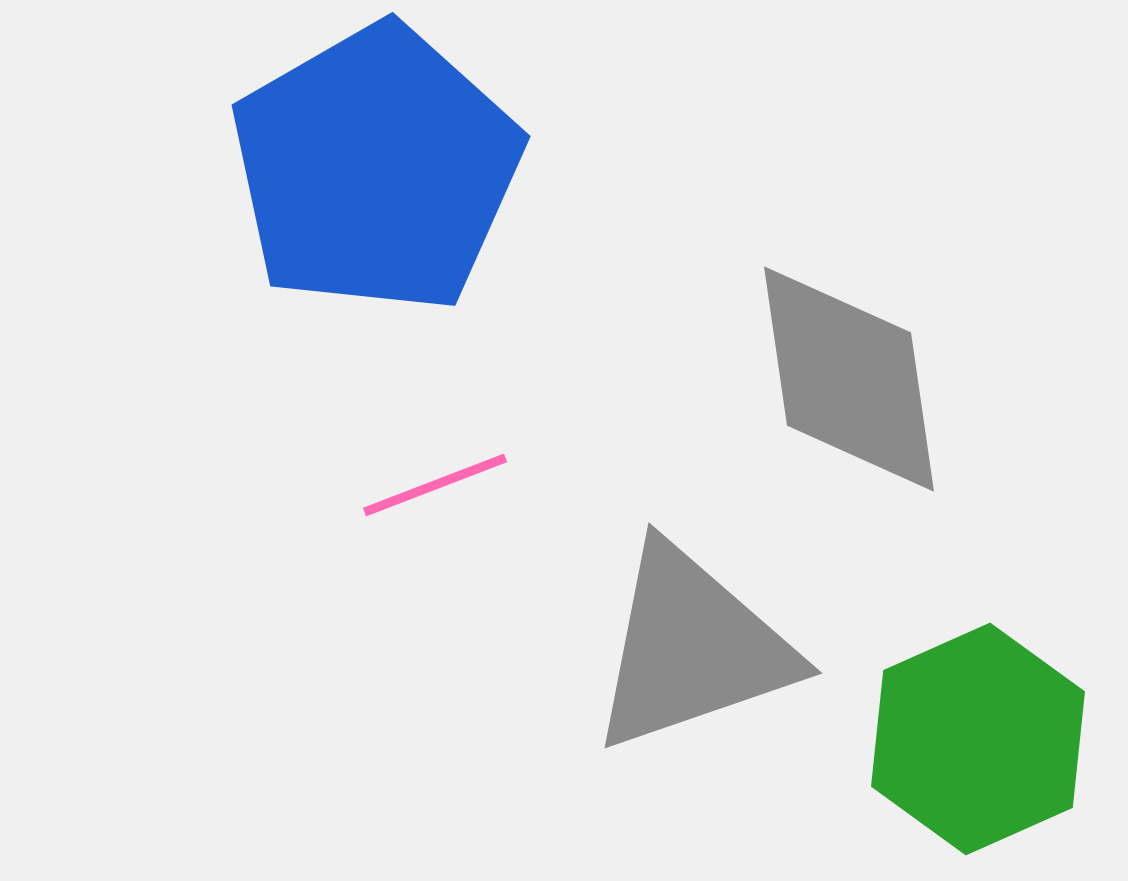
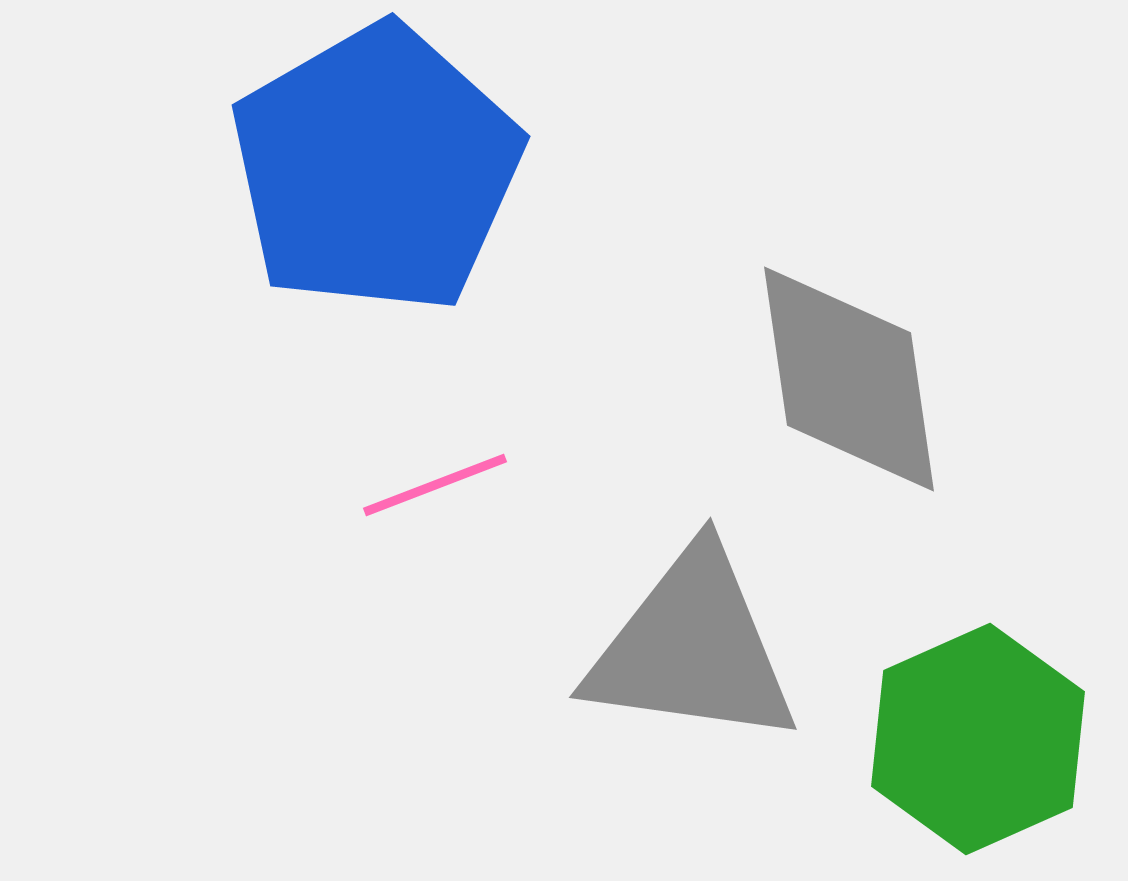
gray triangle: rotated 27 degrees clockwise
